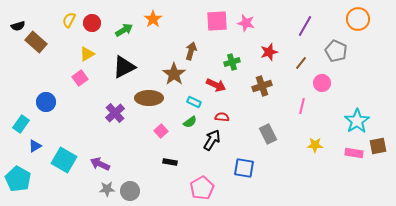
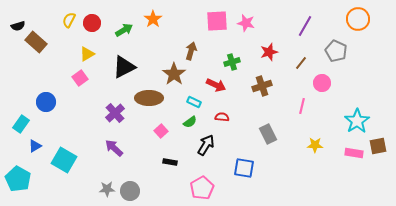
black arrow at (212, 140): moved 6 px left, 5 px down
purple arrow at (100, 164): moved 14 px right, 16 px up; rotated 18 degrees clockwise
